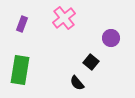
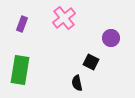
black square: rotated 14 degrees counterclockwise
black semicircle: rotated 28 degrees clockwise
